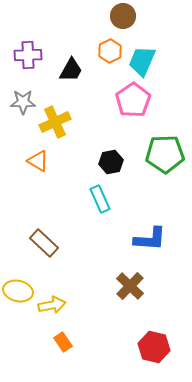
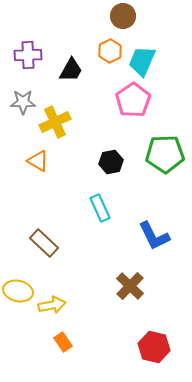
cyan rectangle: moved 9 px down
blue L-shape: moved 4 px right, 3 px up; rotated 60 degrees clockwise
